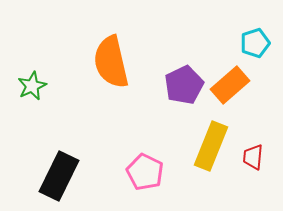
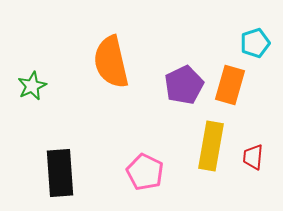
orange rectangle: rotated 33 degrees counterclockwise
yellow rectangle: rotated 12 degrees counterclockwise
black rectangle: moved 1 px right, 3 px up; rotated 30 degrees counterclockwise
